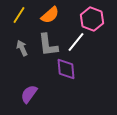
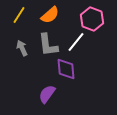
purple semicircle: moved 18 px right
